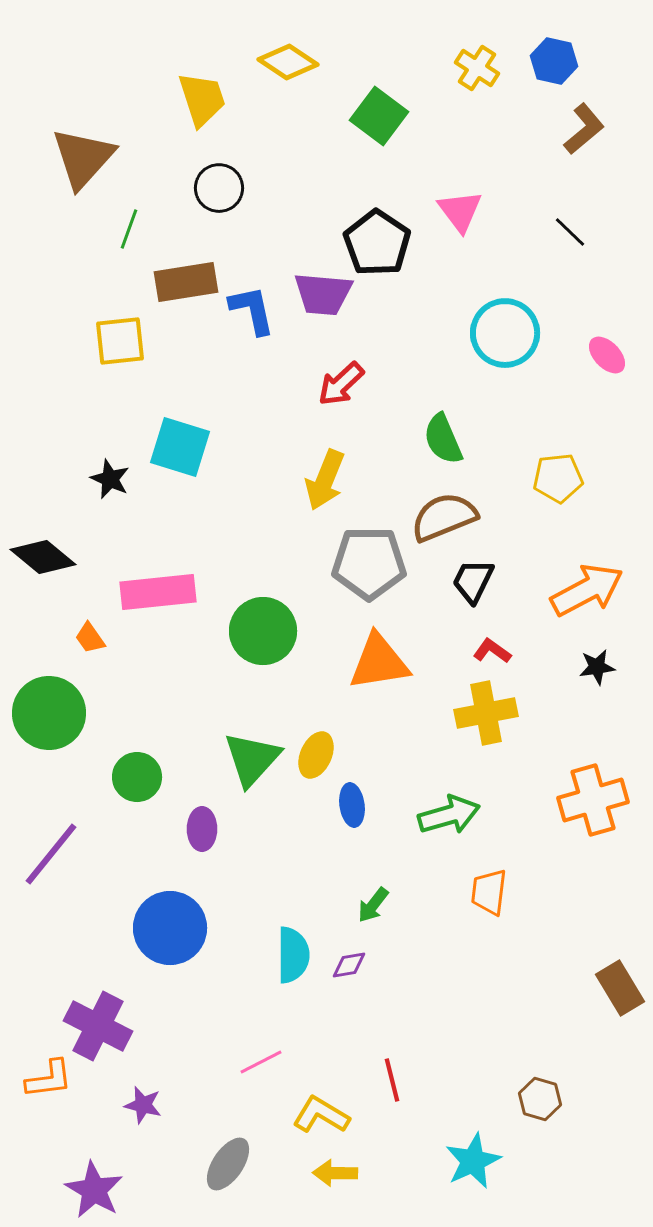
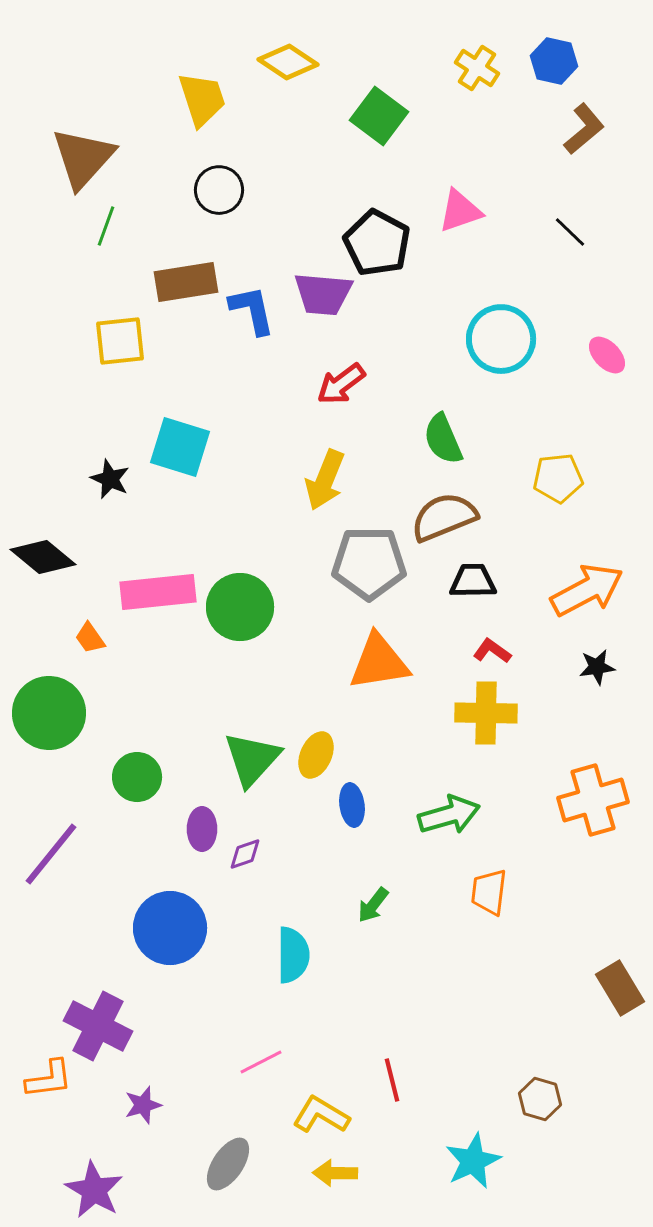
black circle at (219, 188): moved 2 px down
pink triangle at (460, 211): rotated 48 degrees clockwise
green line at (129, 229): moved 23 px left, 3 px up
black pentagon at (377, 243): rotated 6 degrees counterclockwise
cyan circle at (505, 333): moved 4 px left, 6 px down
red arrow at (341, 384): rotated 6 degrees clockwise
black trapezoid at (473, 581): rotated 63 degrees clockwise
green circle at (263, 631): moved 23 px left, 24 px up
yellow cross at (486, 713): rotated 12 degrees clockwise
purple diamond at (349, 965): moved 104 px left, 111 px up; rotated 9 degrees counterclockwise
purple star at (143, 1105): rotated 30 degrees counterclockwise
